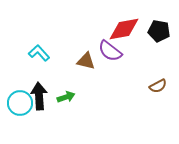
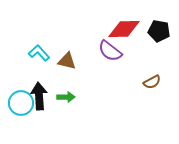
red diamond: rotated 8 degrees clockwise
brown triangle: moved 19 px left
brown semicircle: moved 6 px left, 4 px up
green arrow: rotated 18 degrees clockwise
cyan circle: moved 1 px right
